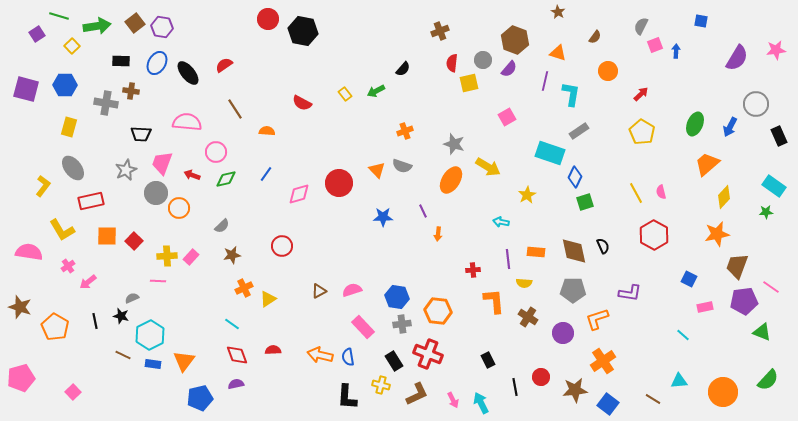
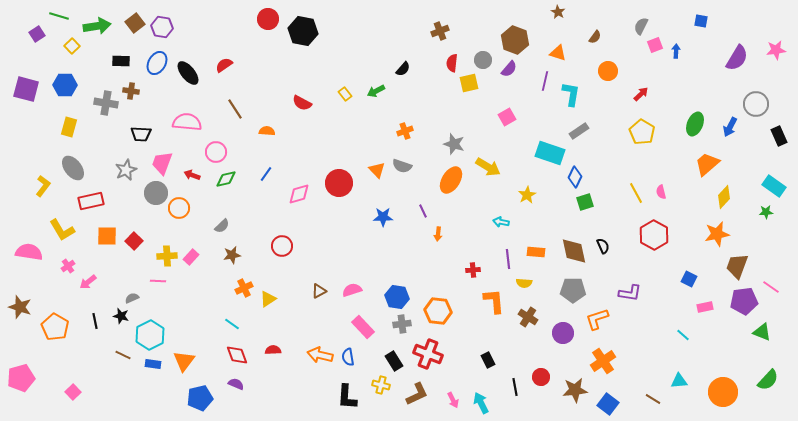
purple semicircle at (236, 384): rotated 35 degrees clockwise
